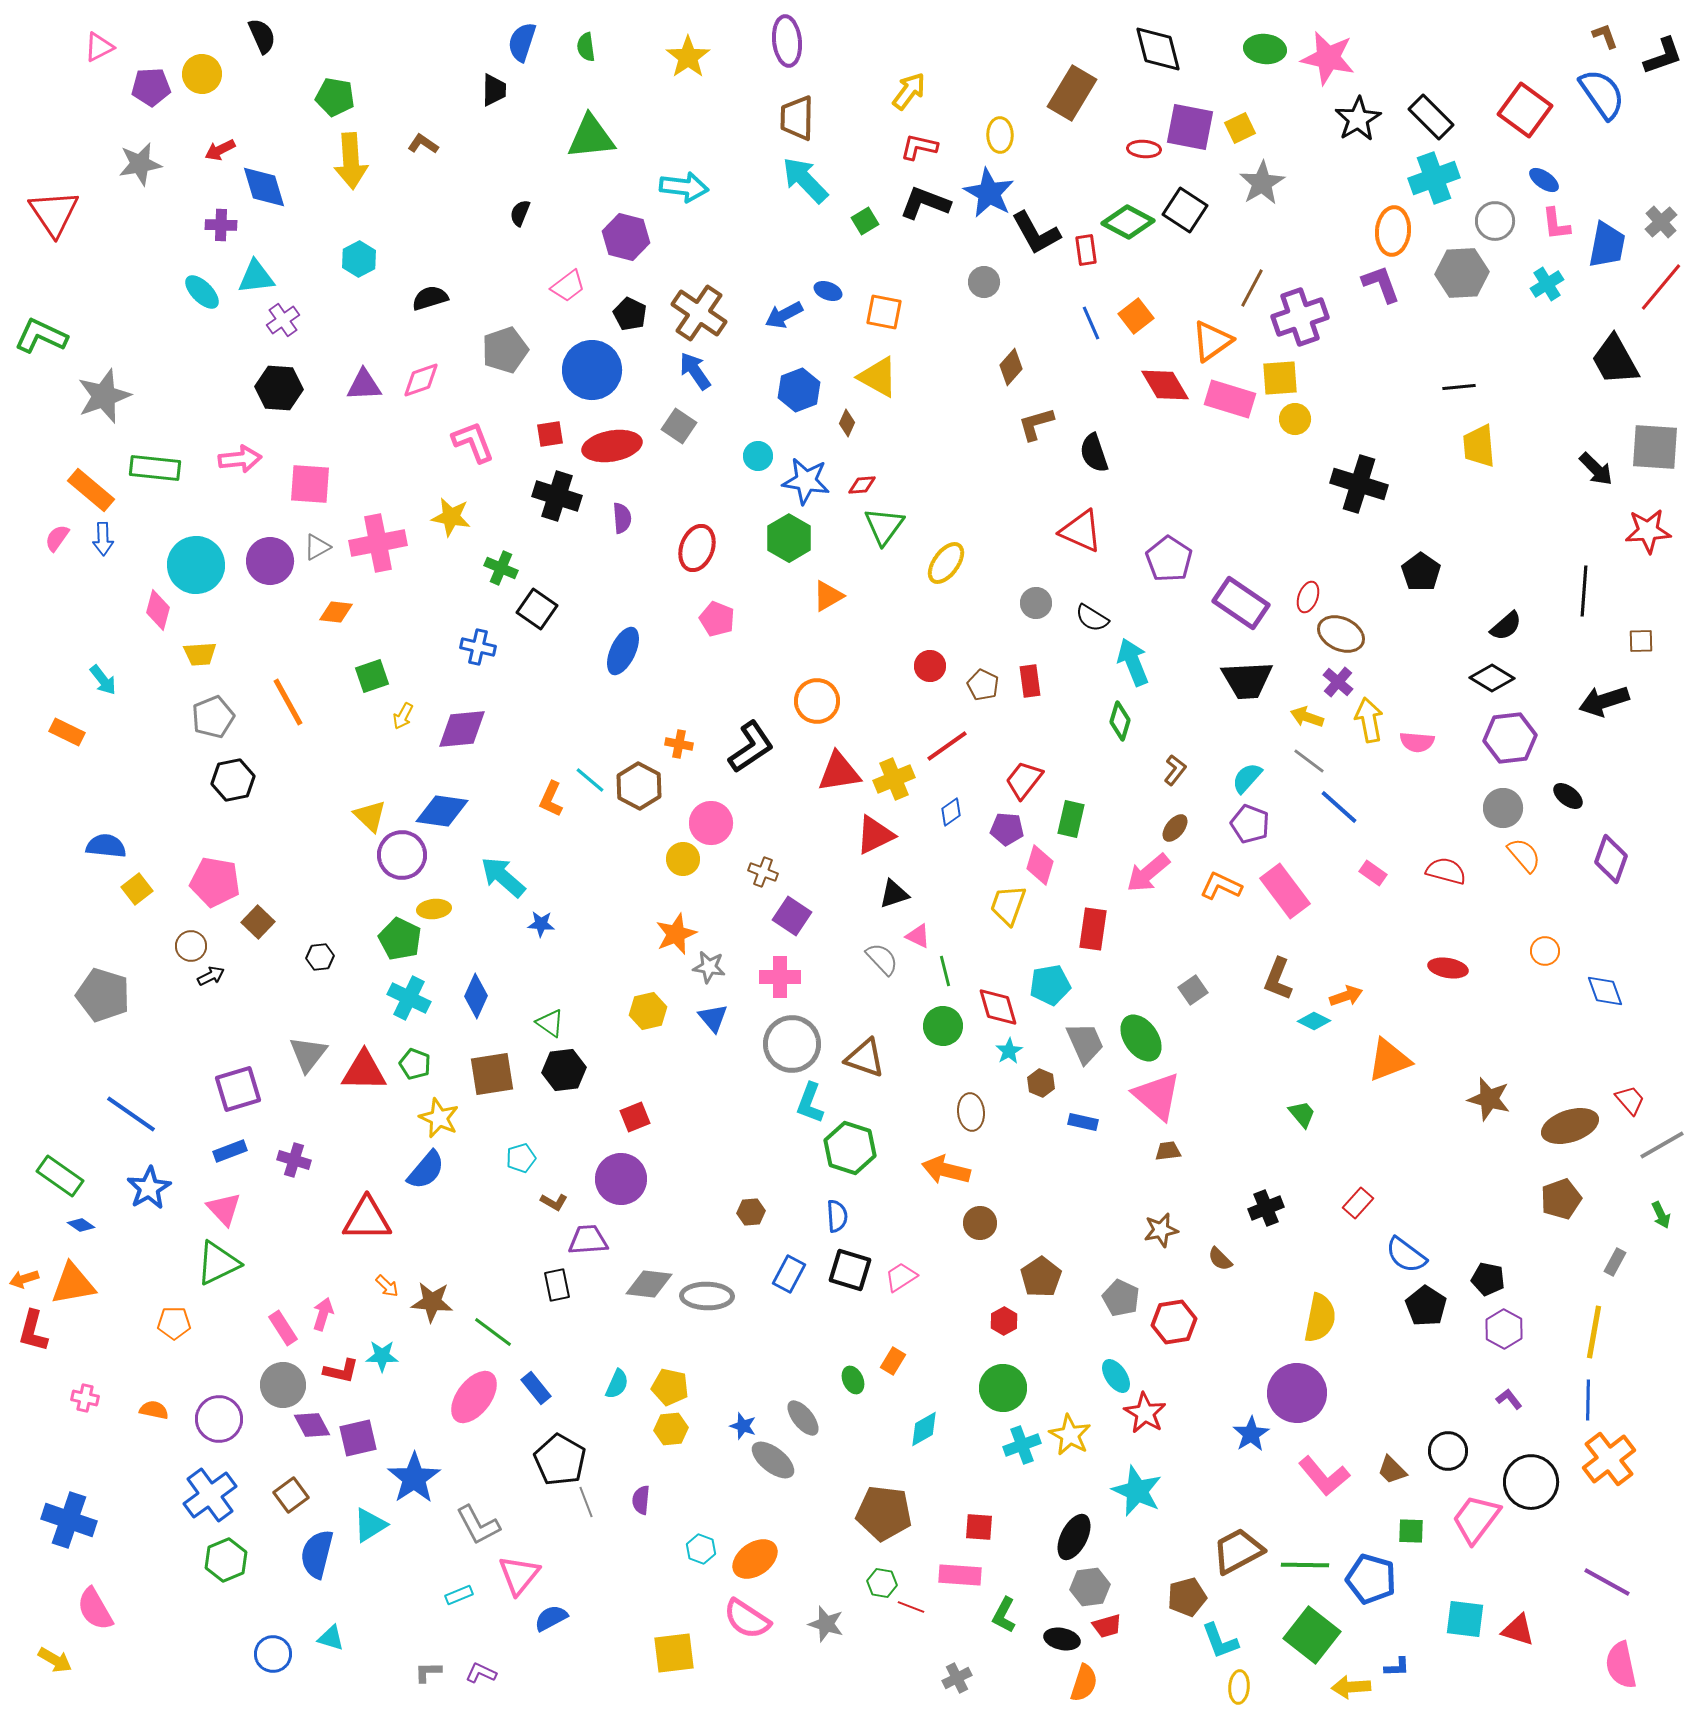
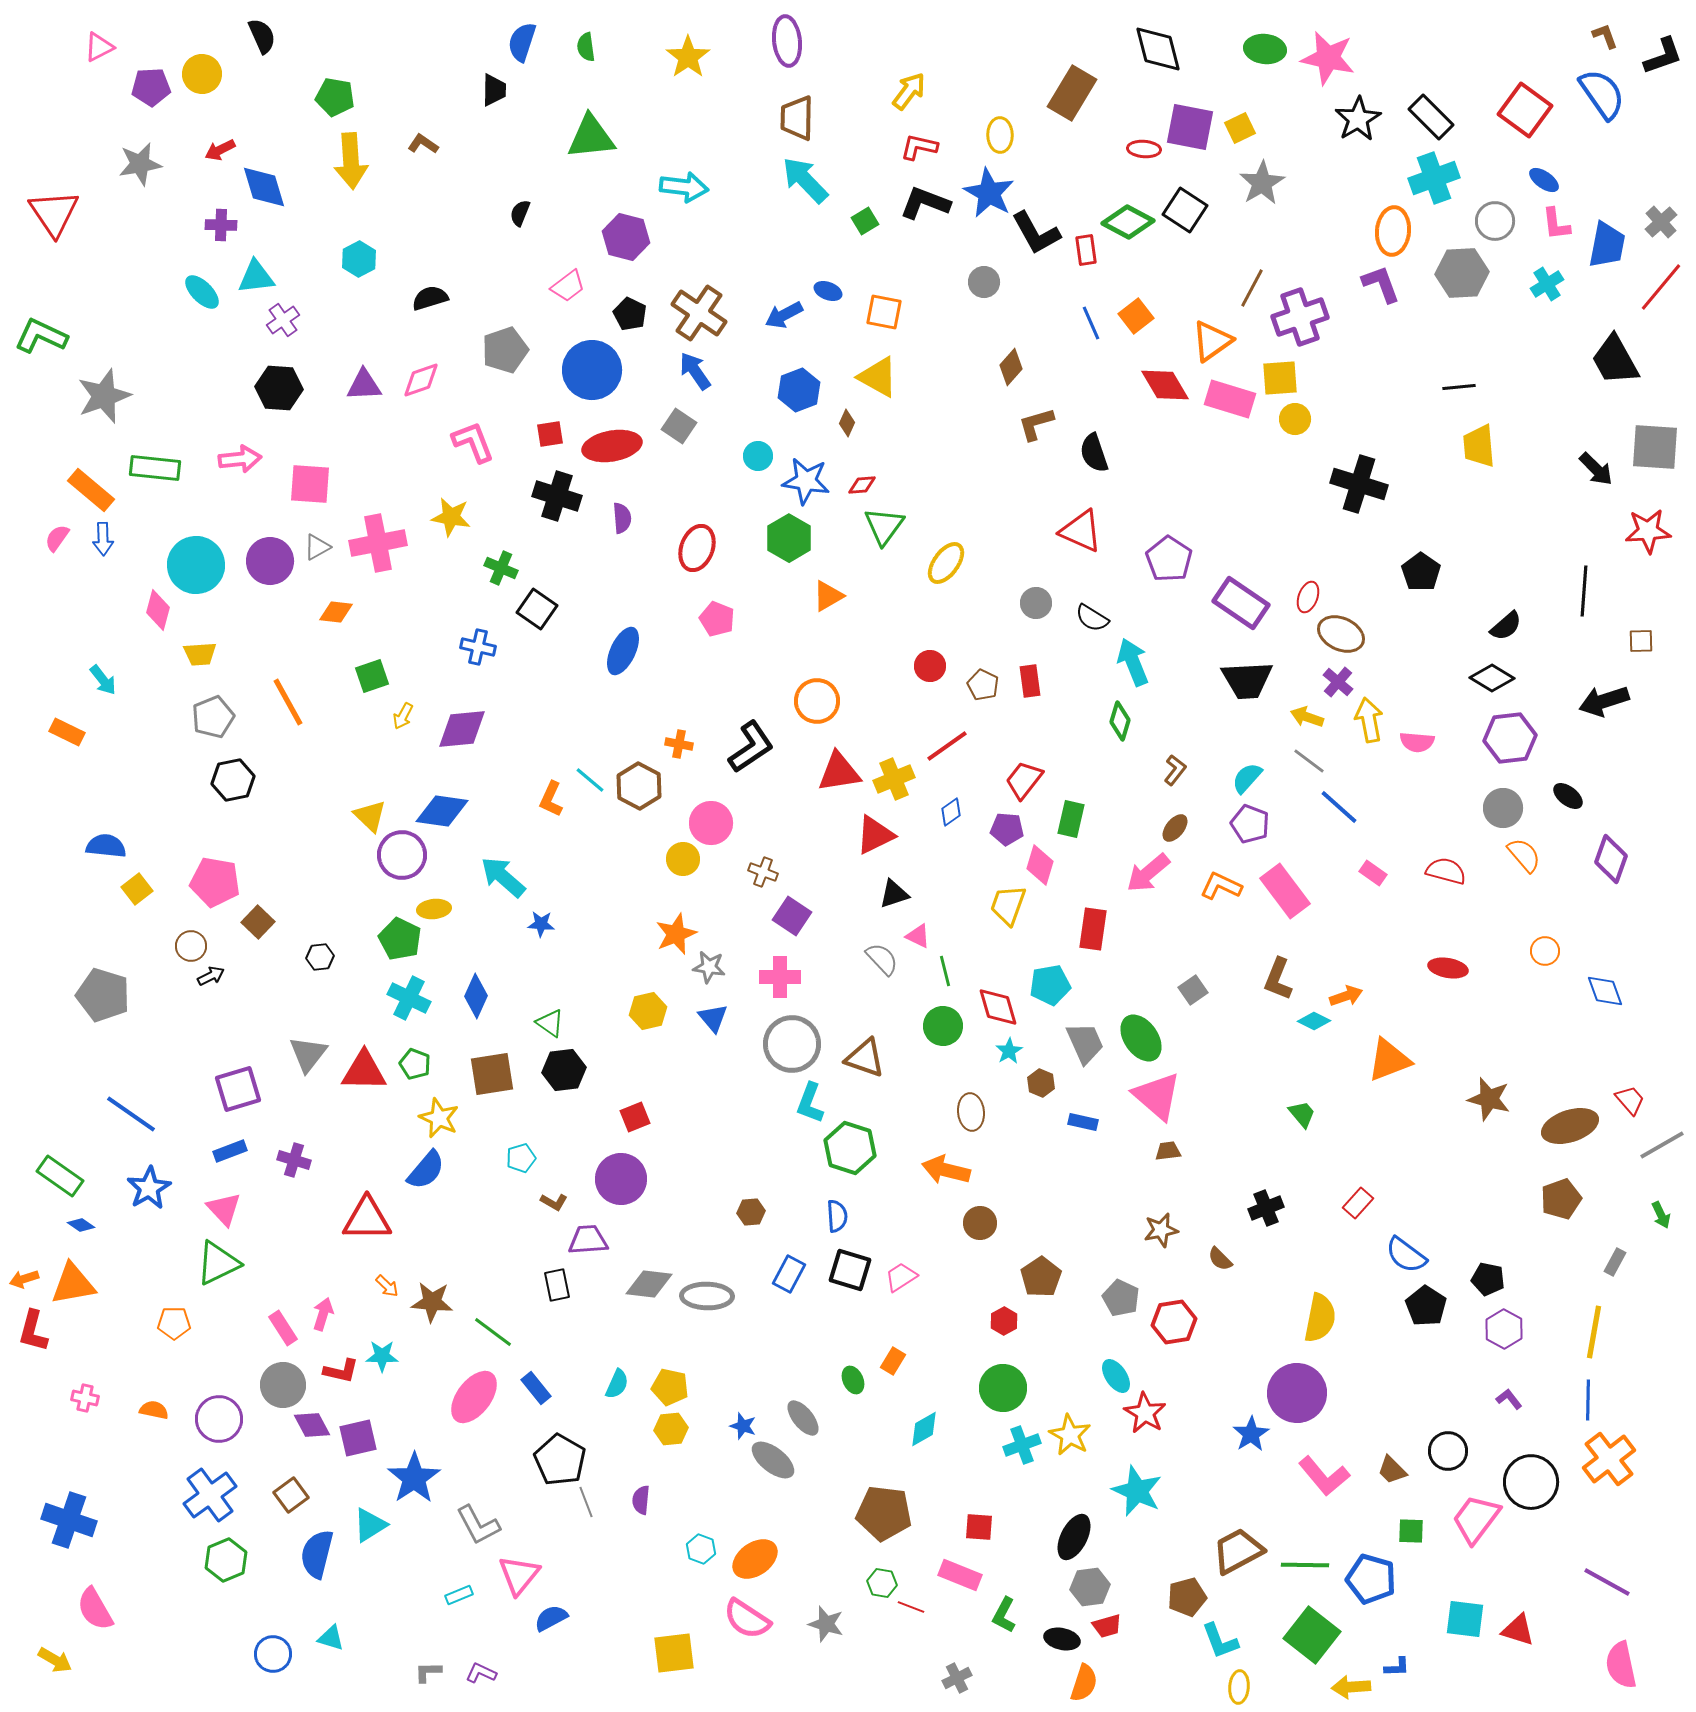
pink rectangle at (960, 1575): rotated 18 degrees clockwise
